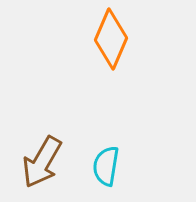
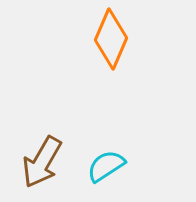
cyan semicircle: rotated 48 degrees clockwise
